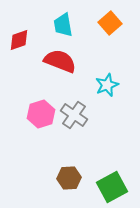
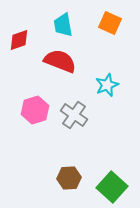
orange square: rotated 25 degrees counterclockwise
pink hexagon: moved 6 px left, 4 px up
green square: rotated 20 degrees counterclockwise
